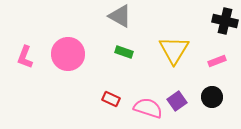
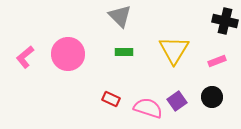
gray triangle: rotated 15 degrees clockwise
green rectangle: rotated 18 degrees counterclockwise
pink L-shape: rotated 30 degrees clockwise
